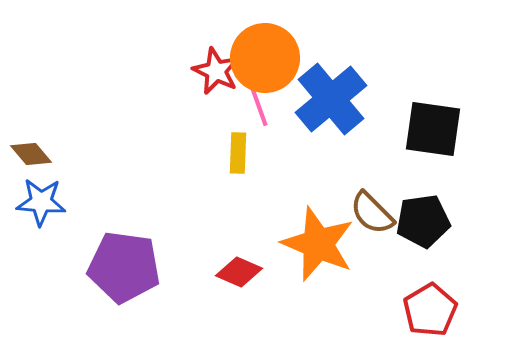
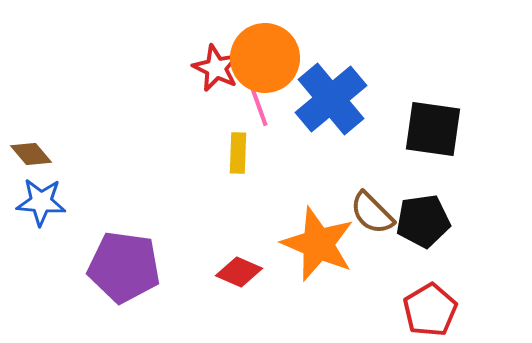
red star: moved 3 px up
